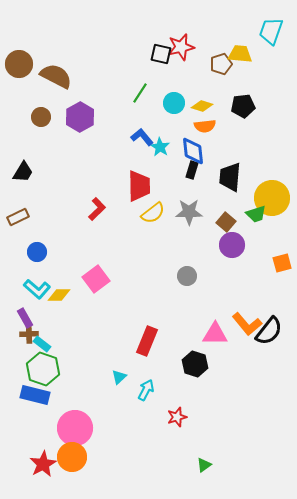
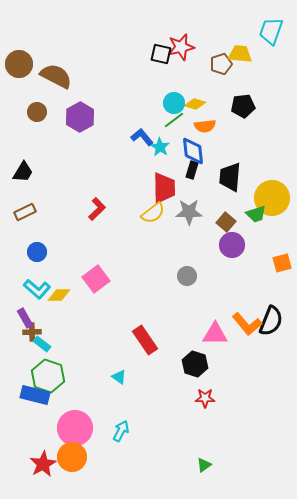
green line at (140, 93): moved 34 px right, 27 px down; rotated 20 degrees clockwise
yellow diamond at (202, 106): moved 7 px left, 2 px up
brown circle at (41, 117): moved 4 px left, 5 px up
red trapezoid at (139, 186): moved 25 px right, 2 px down
brown rectangle at (18, 217): moved 7 px right, 5 px up
black semicircle at (269, 331): moved 2 px right, 10 px up; rotated 16 degrees counterclockwise
brown cross at (29, 334): moved 3 px right, 2 px up
red rectangle at (147, 341): moved 2 px left, 1 px up; rotated 56 degrees counterclockwise
green hexagon at (43, 369): moved 5 px right, 7 px down
cyan triangle at (119, 377): rotated 42 degrees counterclockwise
cyan arrow at (146, 390): moved 25 px left, 41 px down
red star at (177, 417): moved 28 px right, 19 px up; rotated 18 degrees clockwise
